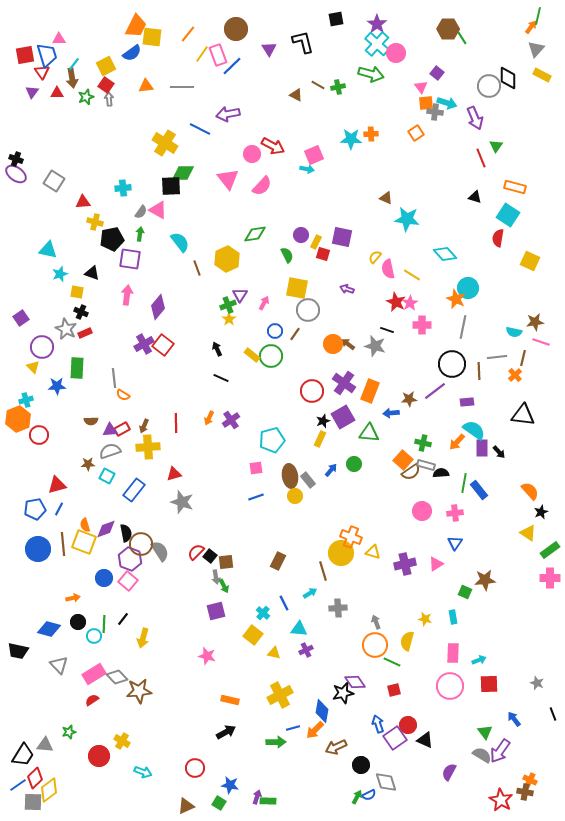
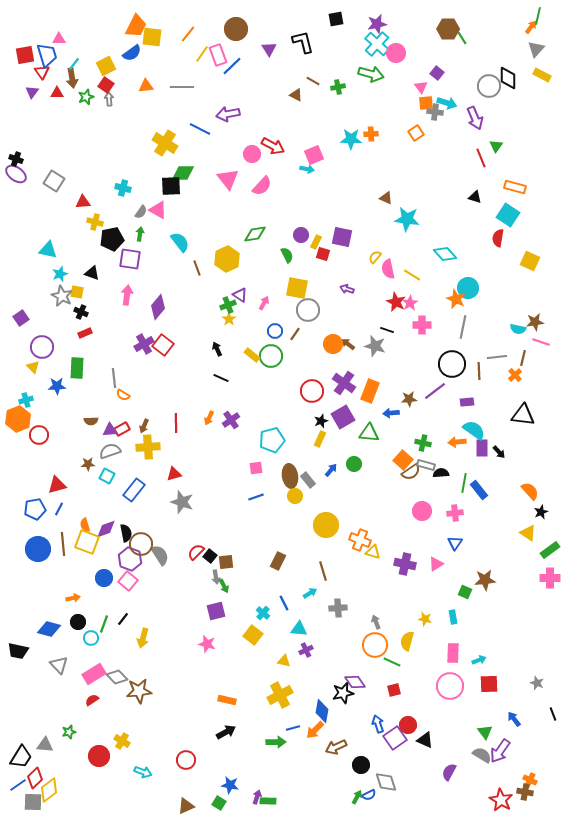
purple star at (377, 24): rotated 24 degrees clockwise
brown line at (318, 85): moved 5 px left, 4 px up
cyan cross at (123, 188): rotated 21 degrees clockwise
purple triangle at (240, 295): rotated 28 degrees counterclockwise
gray star at (66, 329): moved 4 px left, 33 px up
cyan semicircle at (514, 332): moved 4 px right, 3 px up
black star at (323, 421): moved 2 px left
orange arrow at (457, 442): rotated 42 degrees clockwise
orange cross at (351, 537): moved 9 px right, 3 px down
yellow square at (84, 542): moved 3 px right
gray semicircle at (160, 551): moved 4 px down
yellow circle at (341, 553): moved 15 px left, 28 px up
purple cross at (405, 564): rotated 25 degrees clockwise
green line at (104, 624): rotated 18 degrees clockwise
cyan circle at (94, 636): moved 3 px left, 2 px down
yellow triangle at (274, 653): moved 10 px right, 8 px down
pink star at (207, 656): moved 12 px up
orange rectangle at (230, 700): moved 3 px left
black trapezoid at (23, 755): moved 2 px left, 2 px down
red circle at (195, 768): moved 9 px left, 8 px up
